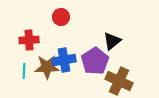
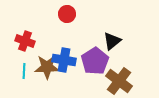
red circle: moved 6 px right, 3 px up
red cross: moved 4 px left, 1 px down; rotated 24 degrees clockwise
blue cross: rotated 20 degrees clockwise
brown cross: rotated 12 degrees clockwise
